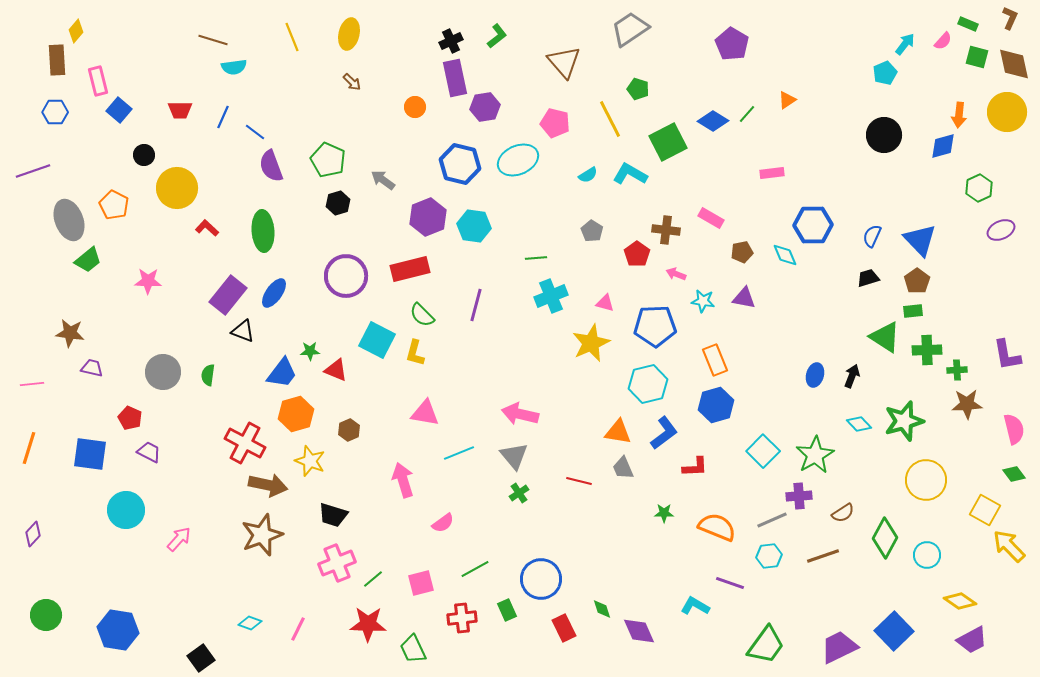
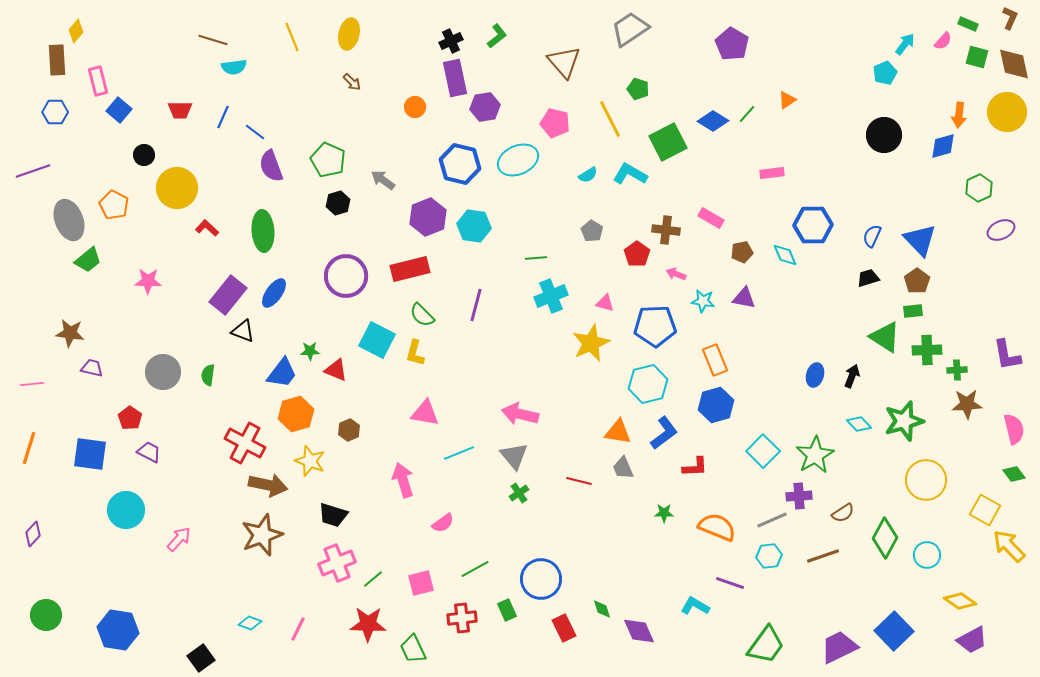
red pentagon at (130, 418): rotated 10 degrees clockwise
